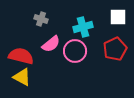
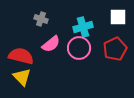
pink circle: moved 4 px right, 3 px up
yellow triangle: rotated 18 degrees clockwise
